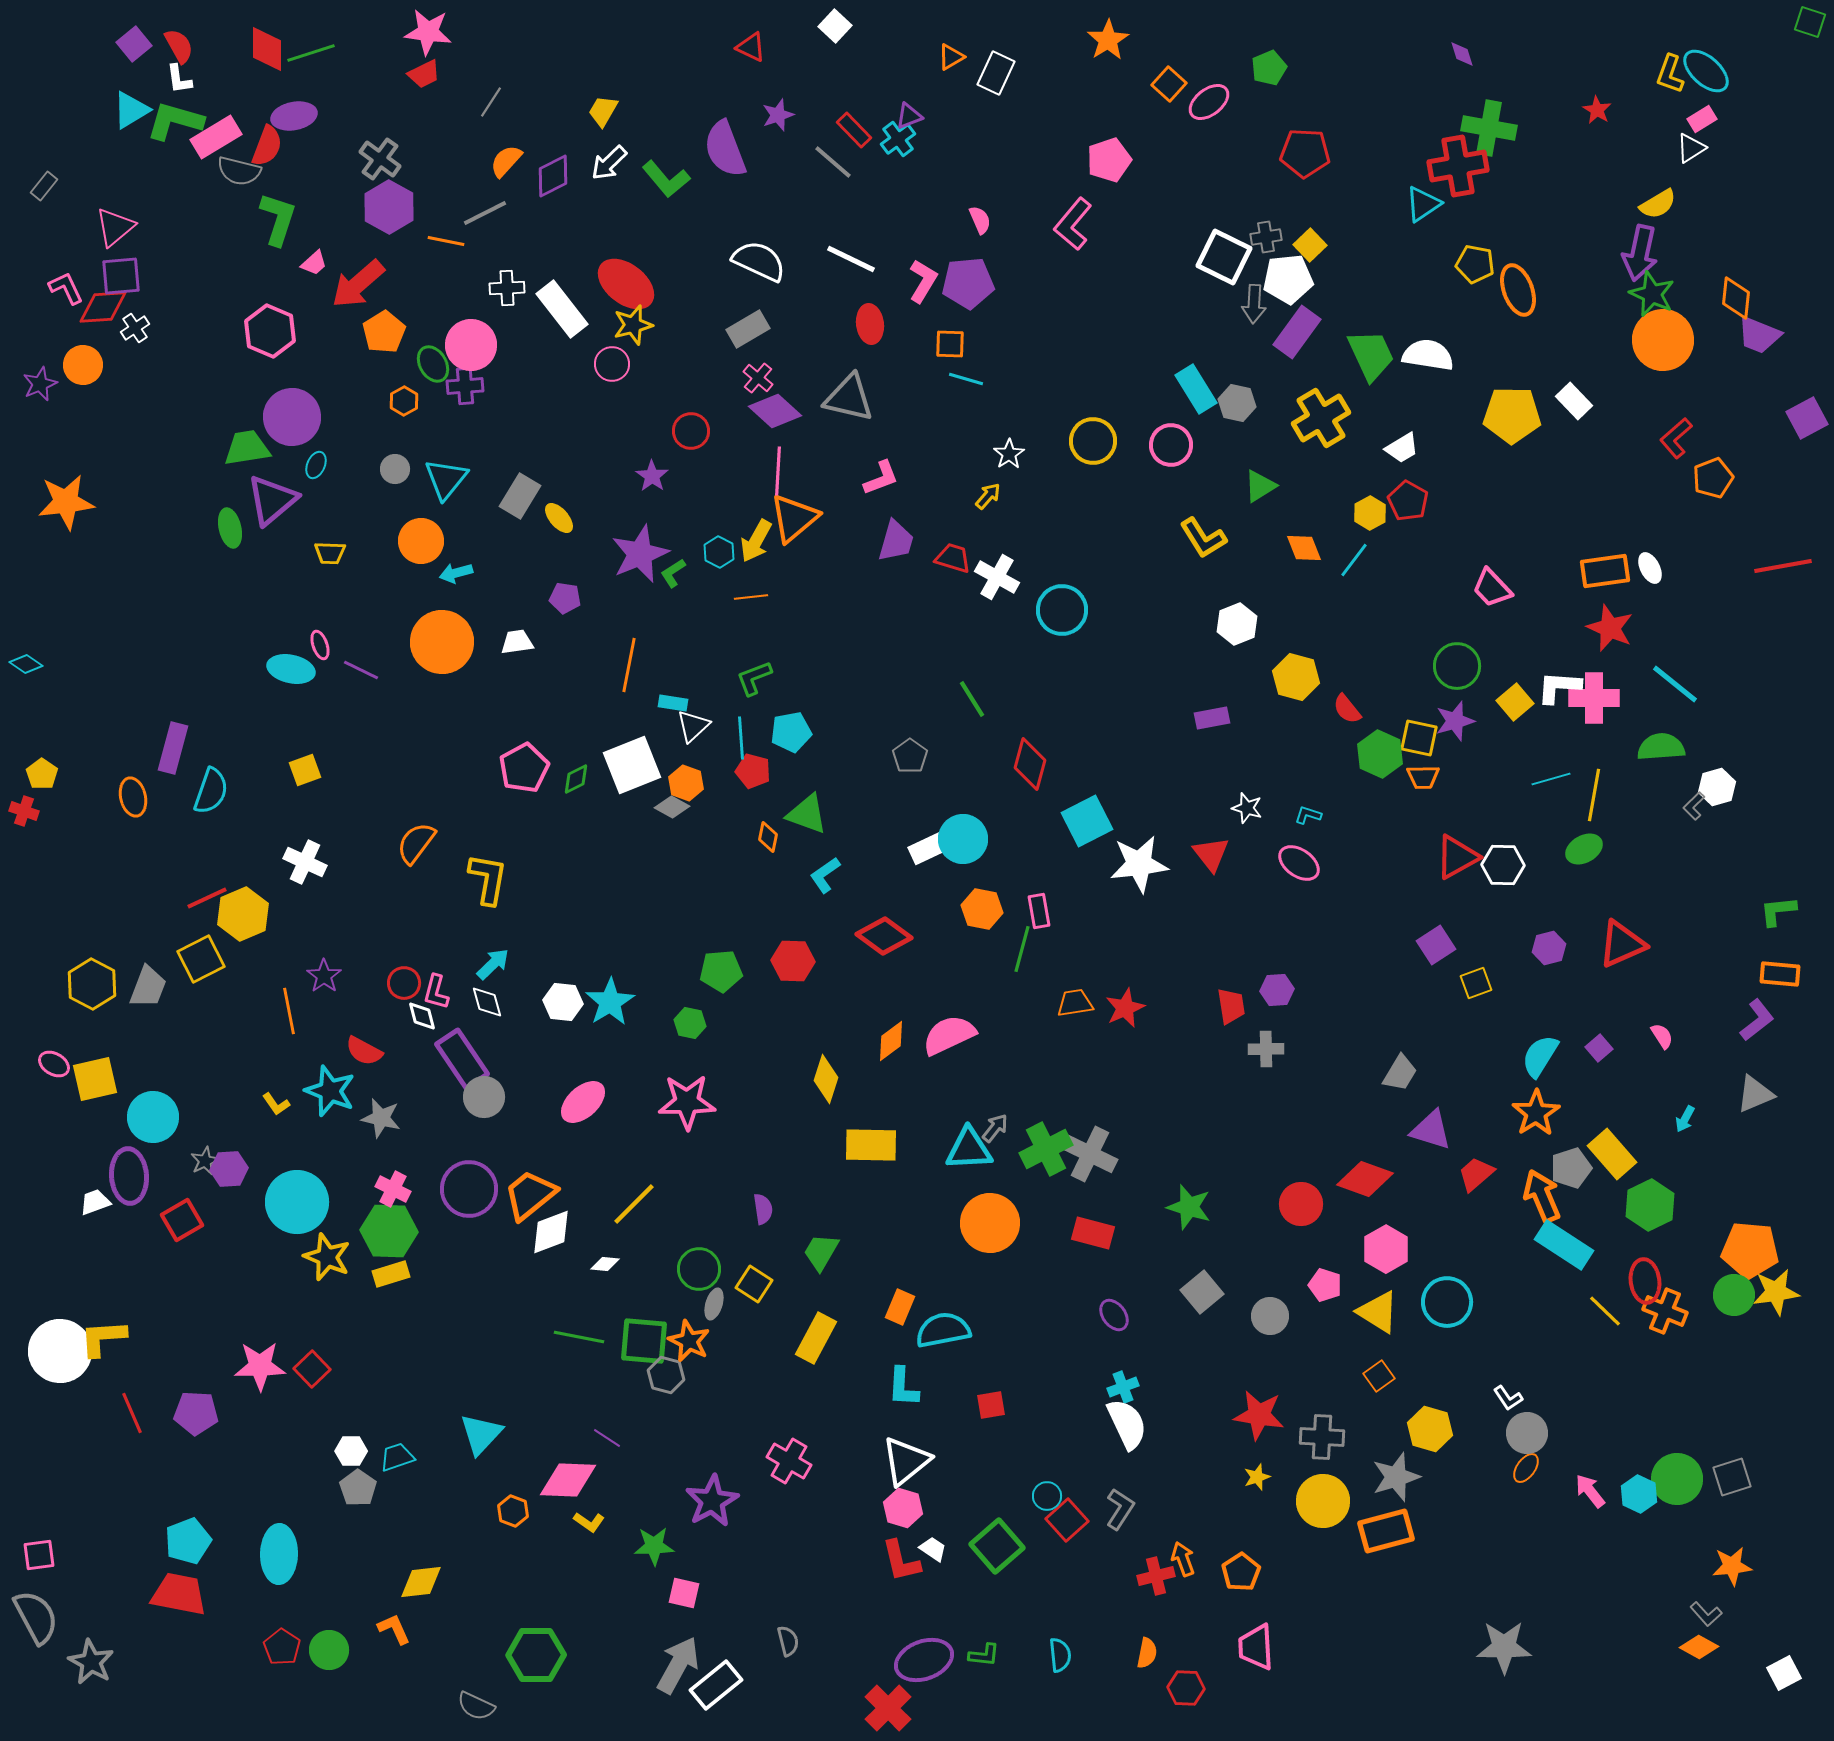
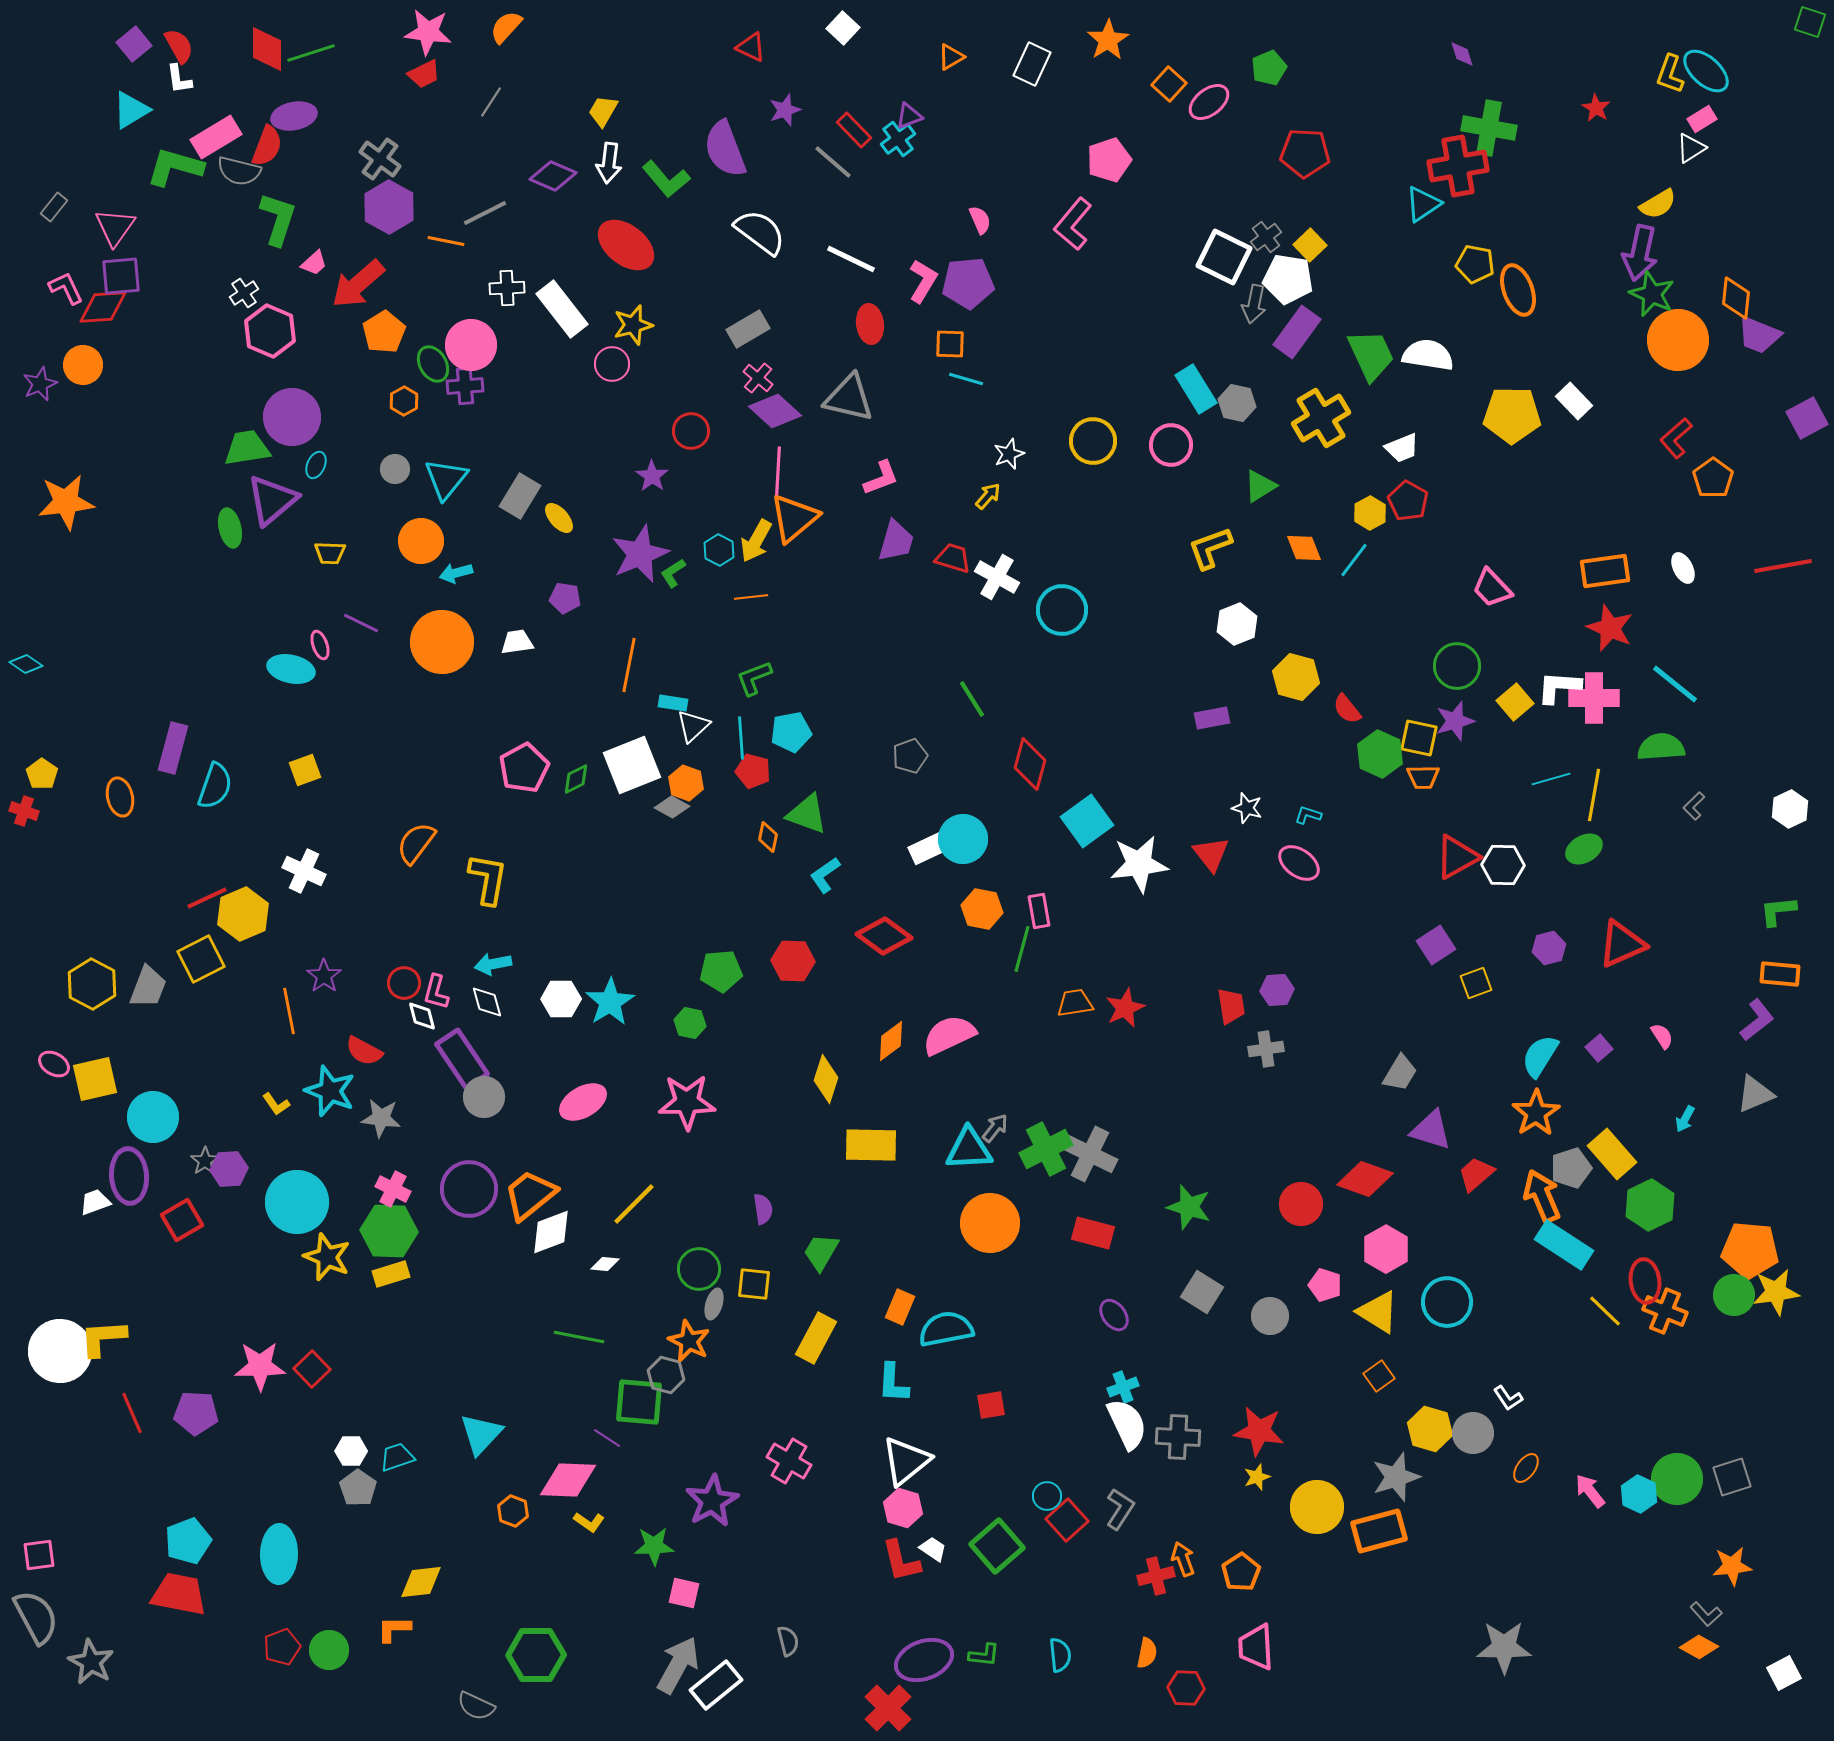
white square at (835, 26): moved 8 px right, 2 px down
white rectangle at (996, 73): moved 36 px right, 9 px up
red star at (1597, 110): moved 1 px left, 2 px up
purple star at (778, 115): moved 7 px right, 5 px up
green L-shape at (175, 121): moved 46 px down
orange semicircle at (506, 161): moved 134 px up
white arrow at (609, 163): rotated 39 degrees counterclockwise
purple diamond at (553, 176): rotated 51 degrees clockwise
gray rectangle at (44, 186): moved 10 px right, 21 px down
pink triangle at (115, 227): rotated 15 degrees counterclockwise
gray cross at (1266, 237): rotated 28 degrees counterclockwise
white semicircle at (759, 261): moved 1 px right, 29 px up; rotated 12 degrees clockwise
white pentagon at (1288, 279): rotated 15 degrees clockwise
red ellipse at (626, 284): moved 39 px up
gray arrow at (1254, 304): rotated 9 degrees clockwise
white cross at (135, 328): moved 109 px right, 35 px up
orange circle at (1663, 340): moved 15 px right
white trapezoid at (1402, 448): rotated 9 degrees clockwise
white star at (1009, 454): rotated 12 degrees clockwise
orange pentagon at (1713, 478): rotated 15 degrees counterclockwise
yellow L-shape at (1203, 538): moved 7 px right, 10 px down; rotated 102 degrees clockwise
cyan hexagon at (719, 552): moved 2 px up
white ellipse at (1650, 568): moved 33 px right
purple line at (361, 670): moved 47 px up
gray pentagon at (910, 756): rotated 16 degrees clockwise
white hexagon at (1717, 787): moved 73 px right, 22 px down; rotated 9 degrees counterclockwise
cyan semicircle at (211, 791): moved 4 px right, 5 px up
orange ellipse at (133, 797): moved 13 px left
cyan square at (1087, 821): rotated 9 degrees counterclockwise
white cross at (305, 862): moved 1 px left, 9 px down
cyan arrow at (493, 964): rotated 147 degrees counterclockwise
white hexagon at (563, 1002): moved 2 px left, 3 px up; rotated 6 degrees counterclockwise
gray cross at (1266, 1049): rotated 8 degrees counterclockwise
pink ellipse at (583, 1102): rotated 12 degrees clockwise
gray star at (381, 1118): rotated 6 degrees counterclockwise
gray star at (205, 1161): rotated 8 degrees counterclockwise
yellow square at (754, 1284): rotated 27 degrees counterclockwise
gray square at (1202, 1292): rotated 18 degrees counterclockwise
cyan semicircle at (943, 1330): moved 3 px right, 1 px up
green square at (644, 1341): moved 5 px left, 61 px down
cyan L-shape at (903, 1387): moved 10 px left, 4 px up
red star at (1259, 1415): moved 16 px down
gray circle at (1527, 1433): moved 54 px left
gray cross at (1322, 1437): moved 144 px left
yellow circle at (1323, 1501): moved 6 px left, 6 px down
orange rectangle at (1386, 1531): moved 7 px left
orange L-shape at (394, 1629): rotated 66 degrees counterclockwise
red pentagon at (282, 1647): rotated 18 degrees clockwise
